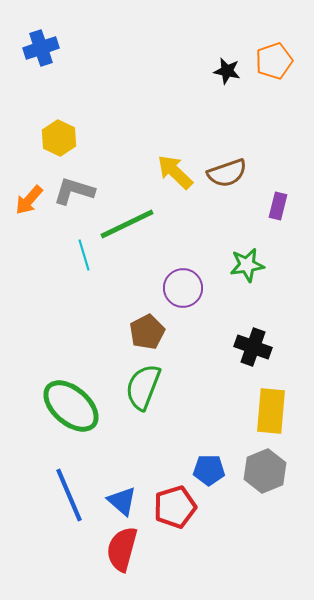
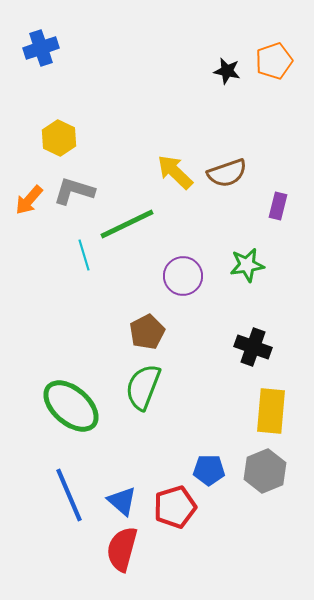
purple circle: moved 12 px up
